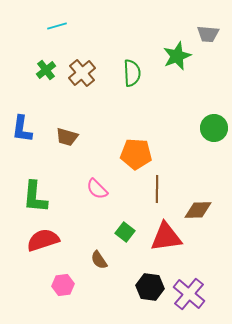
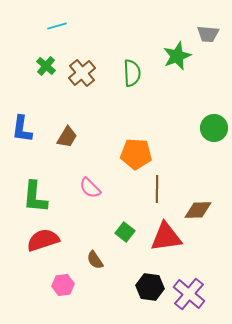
green cross: moved 4 px up; rotated 12 degrees counterclockwise
brown trapezoid: rotated 75 degrees counterclockwise
pink semicircle: moved 7 px left, 1 px up
brown semicircle: moved 4 px left
